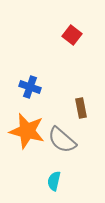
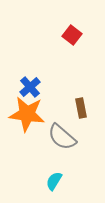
blue cross: rotated 30 degrees clockwise
orange star: moved 17 px up; rotated 6 degrees counterclockwise
gray semicircle: moved 3 px up
cyan semicircle: rotated 18 degrees clockwise
